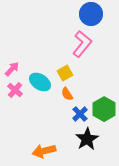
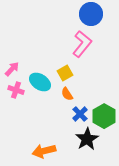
pink cross: moved 1 px right; rotated 21 degrees counterclockwise
green hexagon: moved 7 px down
